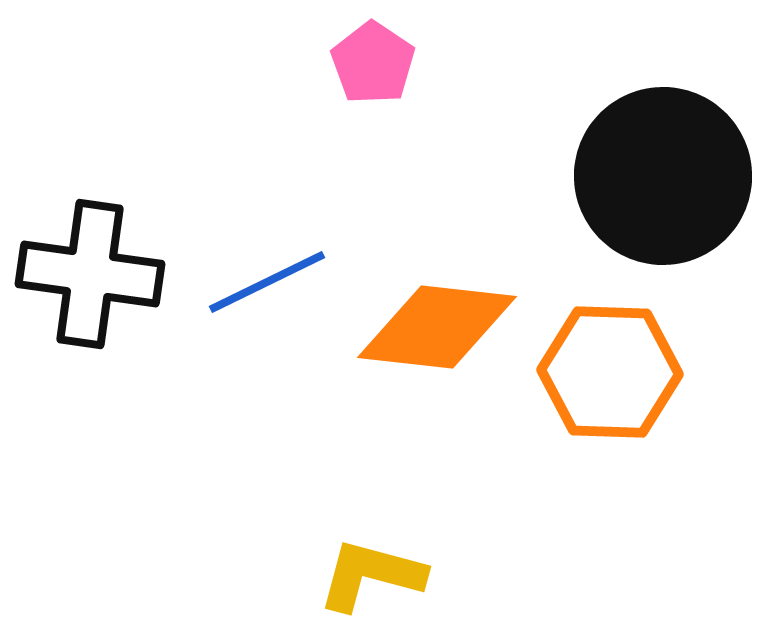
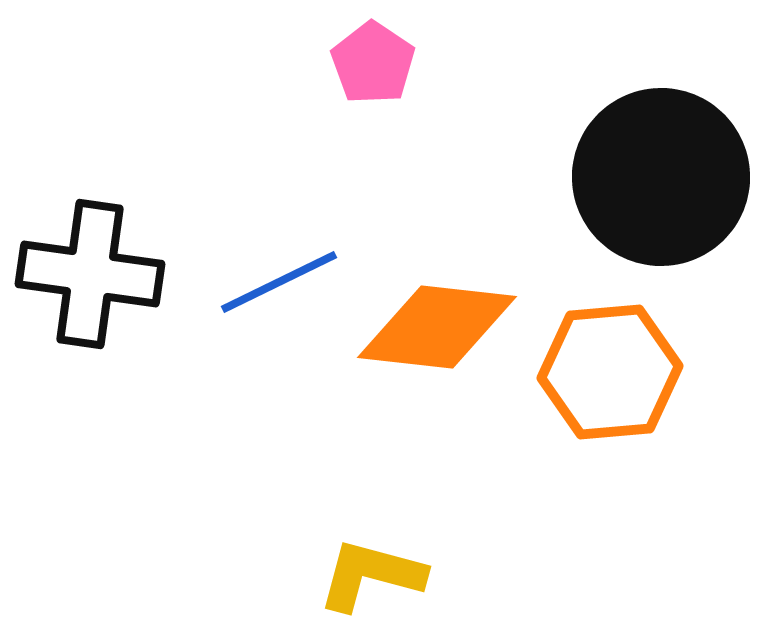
black circle: moved 2 px left, 1 px down
blue line: moved 12 px right
orange hexagon: rotated 7 degrees counterclockwise
